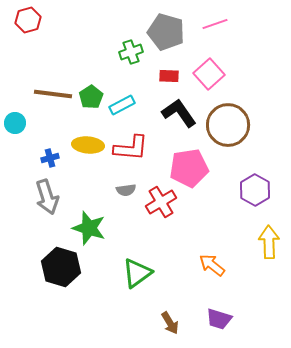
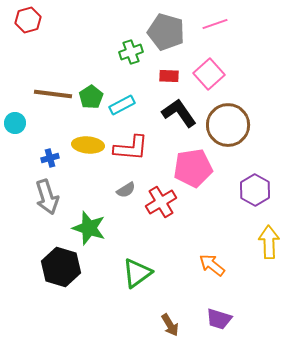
pink pentagon: moved 4 px right
gray semicircle: rotated 24 degrees counterclockwise
brown arrow: moved 2 px down
